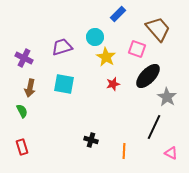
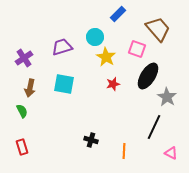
purple cross: rotated 30 degrees clockwise
black ellipse: rotated 12 degrees counterclockwise
